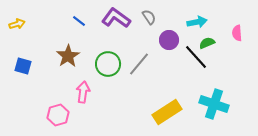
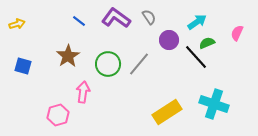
cyan arrow: rotated 24 degrees counterclockwise
pink semicircle: rotated 28 degrees clockwise
